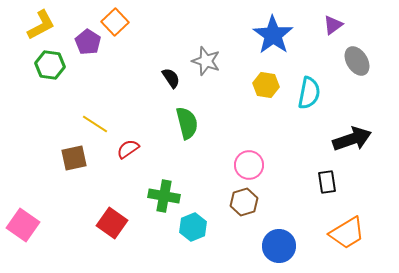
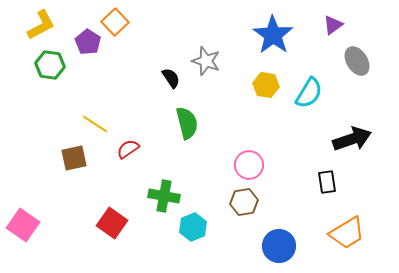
cyan semicircle: rotated 20 degrees clockwise
brown hexagon: rotated 8 degrees clockwise
